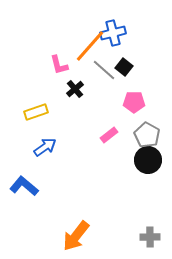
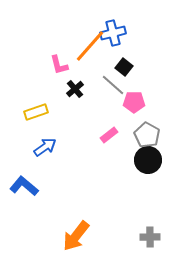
gray line: moved 9 px right, 15 px down
